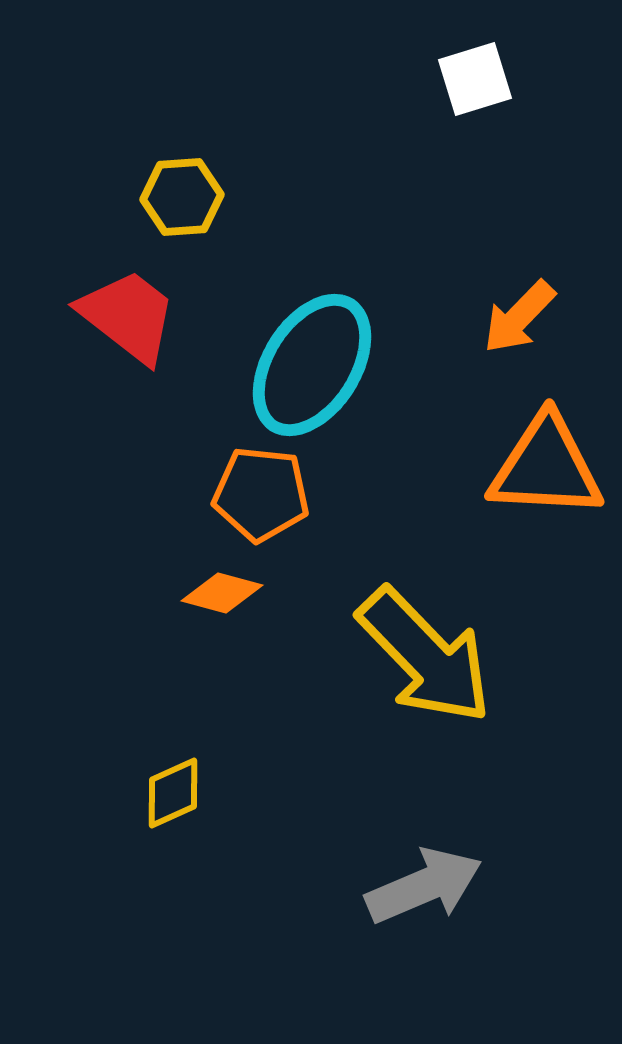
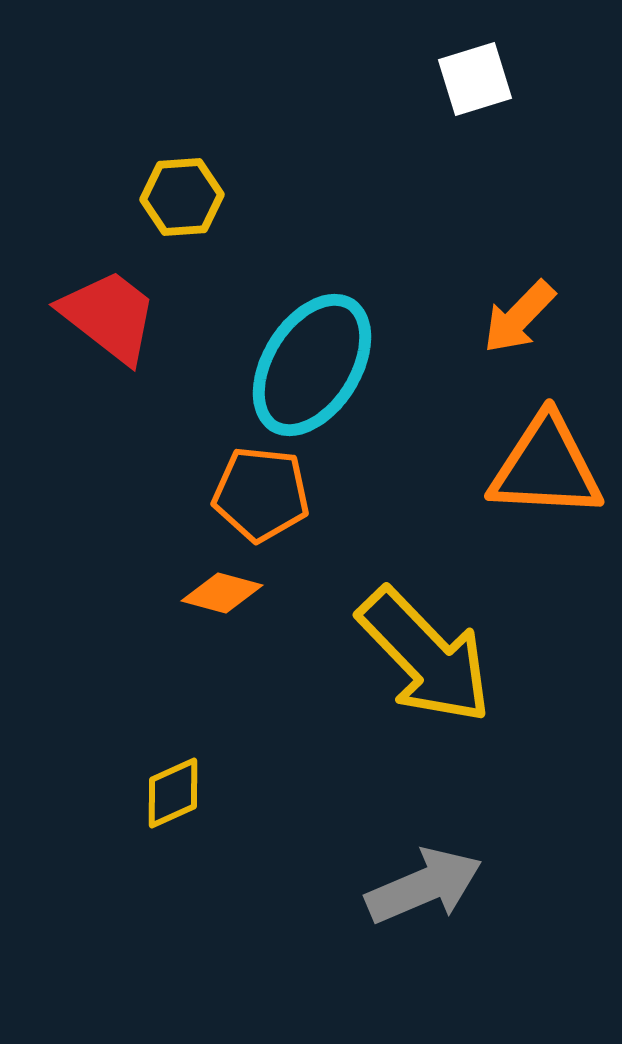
red trapezoid: moved 19 px left
